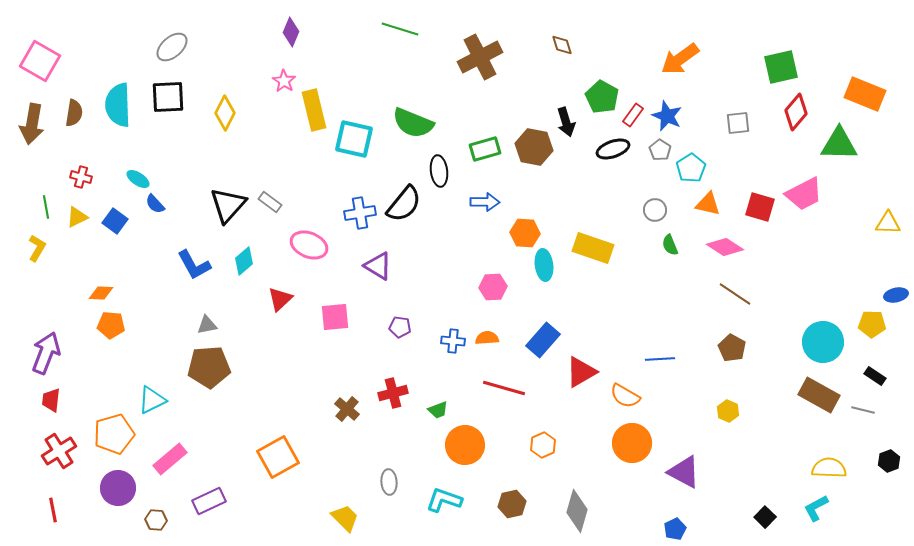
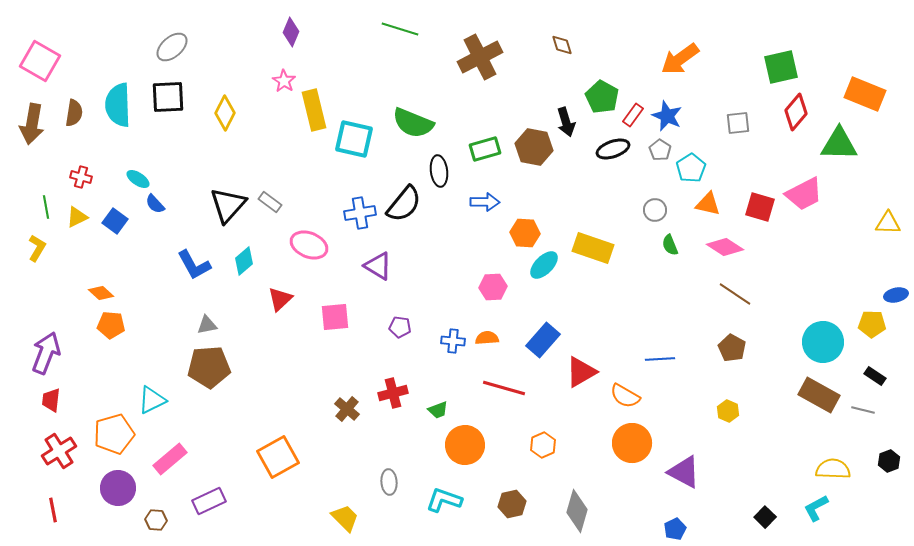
cyan ellipse at (544, 265): rotated 52 degrees clockwise
orange diamond at (101, 293): rotated 40 degrees clockwise
yellow semicircle at (829, 468): moved 4 px right, 1 px down
